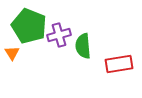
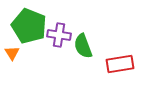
purple cross: rotated 25 degrees clockwise
green semicircle: rotated 15 degrees counterclockwise
red rectangle: moved 1 px right
